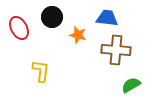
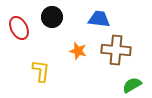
blue trapezoid: moved 8 px left, 1 px down
orange star: moved 16 px down
green semicircle: moved 1 px right
